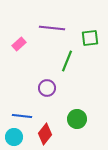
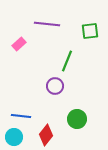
purple line: moved 5 px left, 4 px up
green square: moved 7 px up
purple circle: moved 8 px right, 2 px up
blue line: moved 1 px left
red diamond: moved 1 px right, 1 px down
